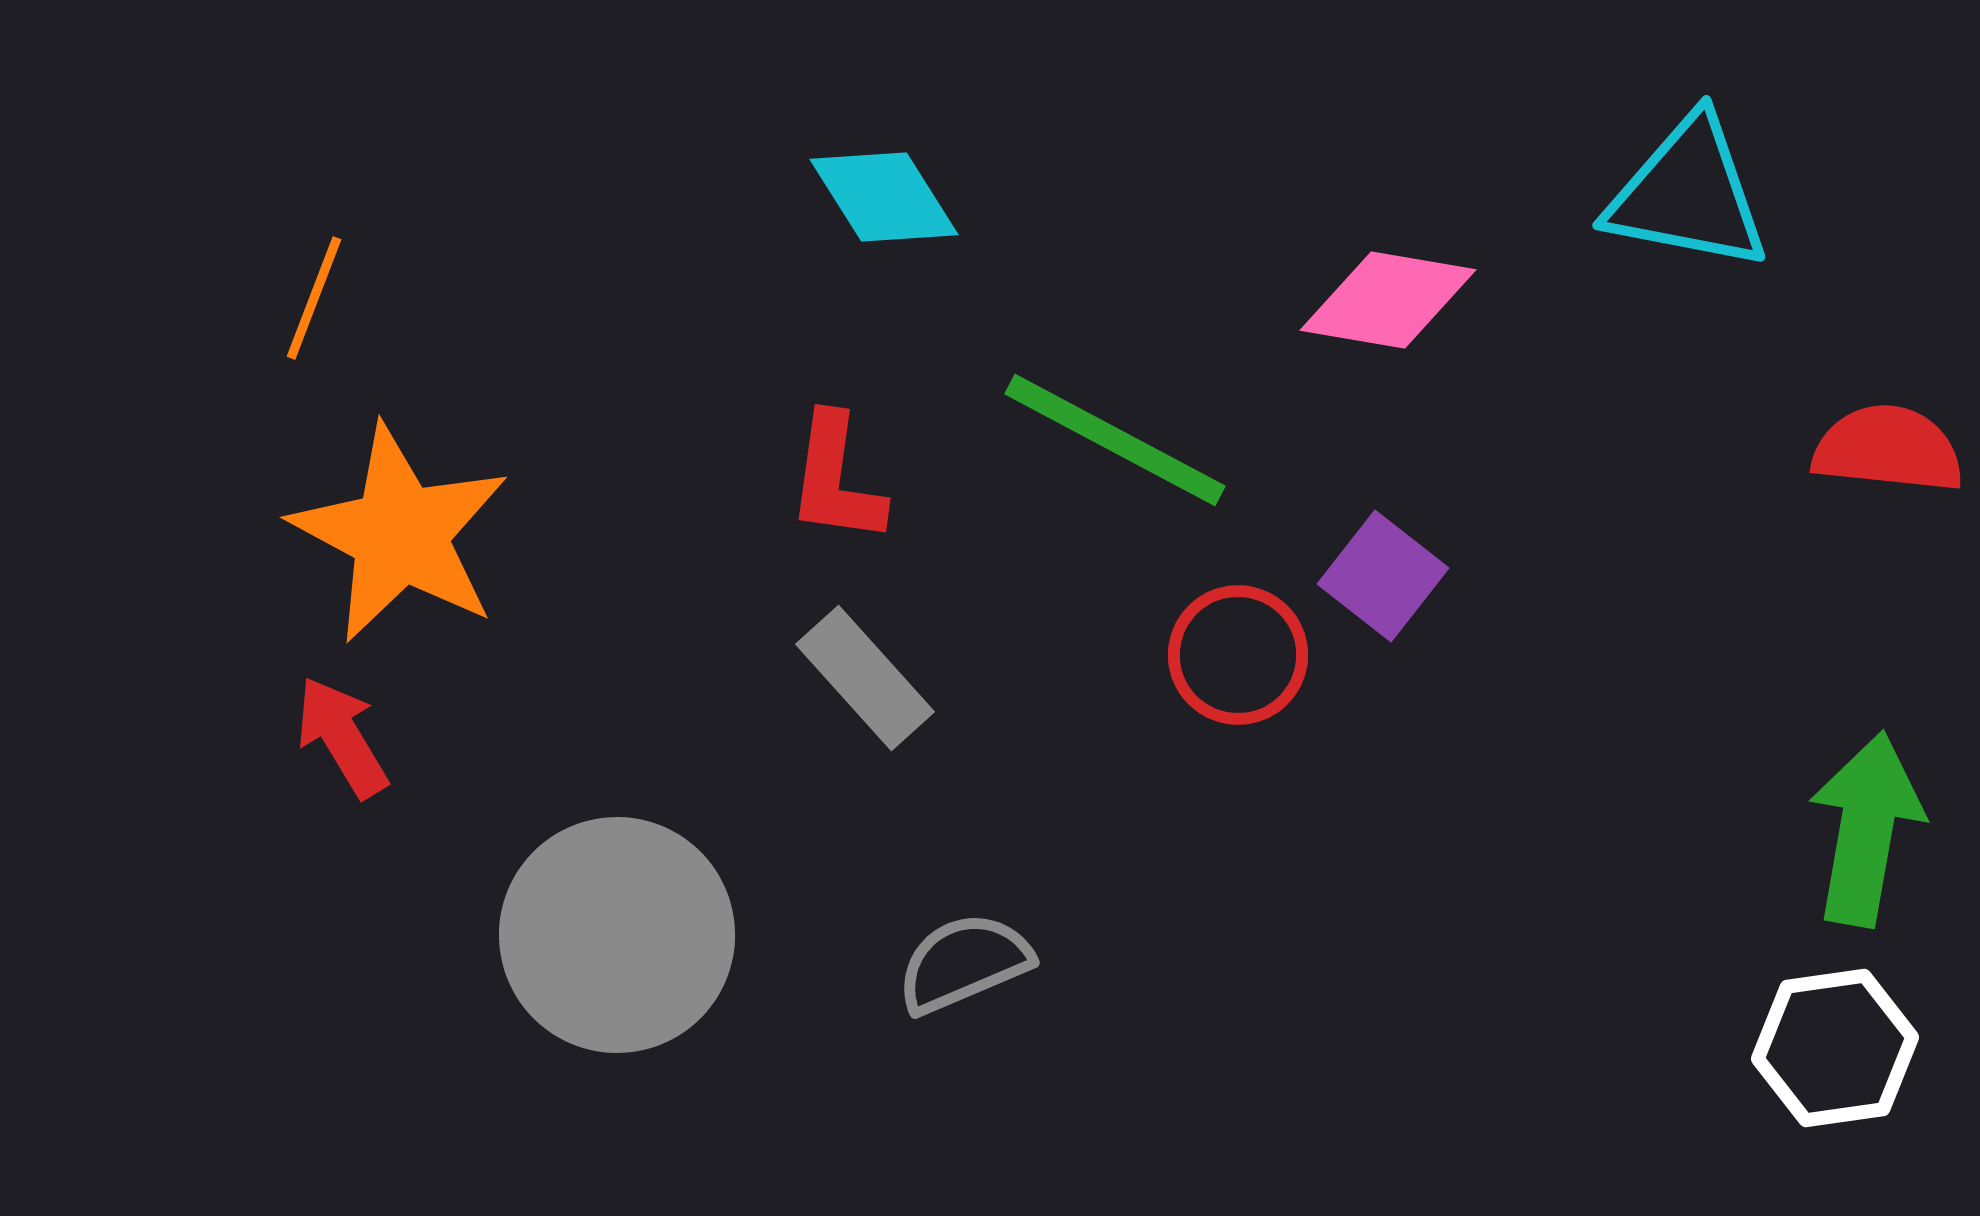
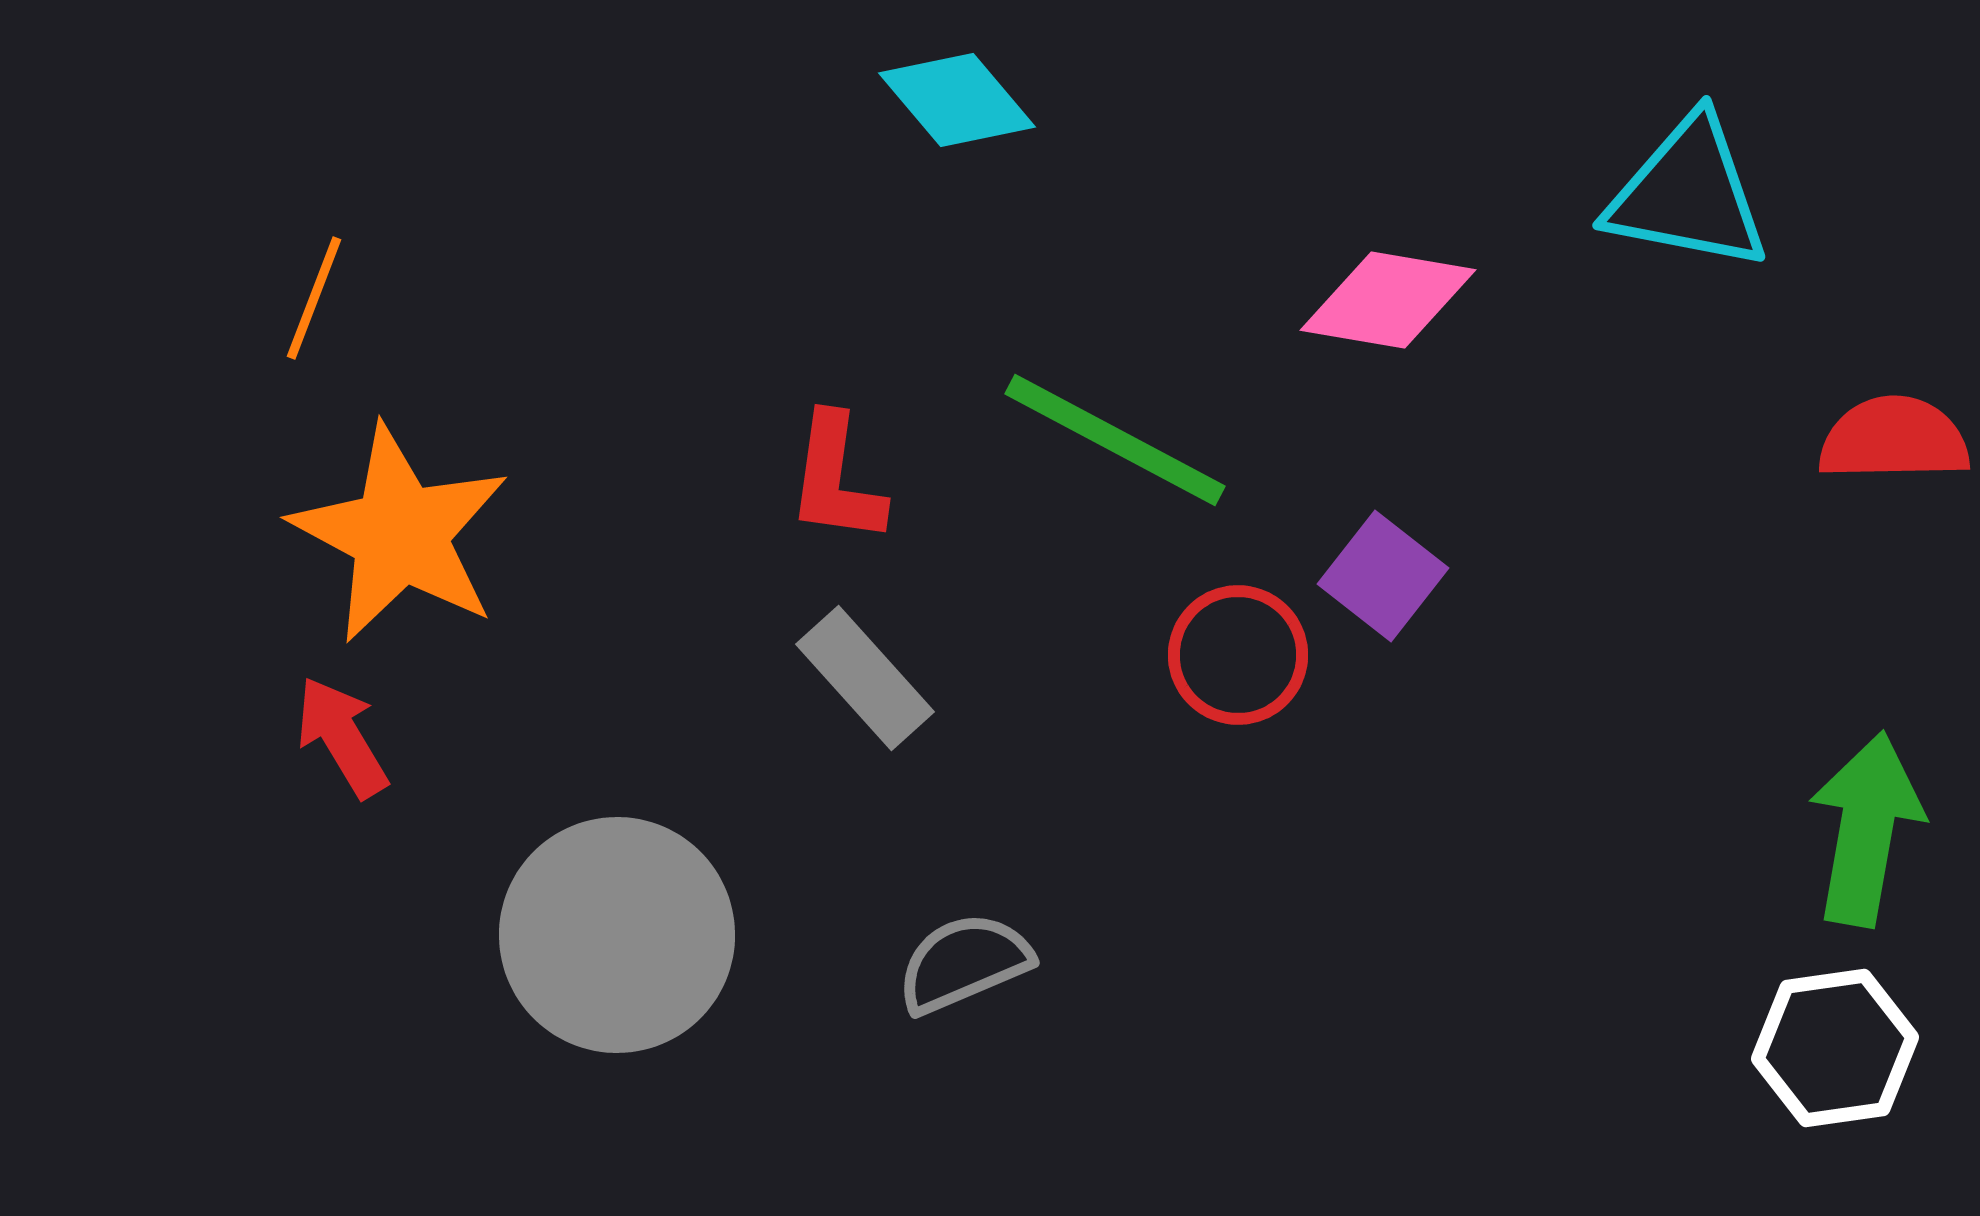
cyan diamond: moved 73 px right, 97 px up; rotated 8 degrees counterclockwise
red semicircle: moved 6 px right, 10 px up; rotated 7 degrees counterclockwise
